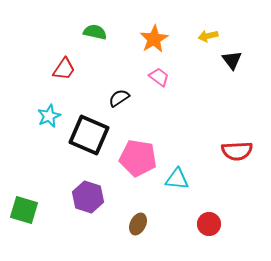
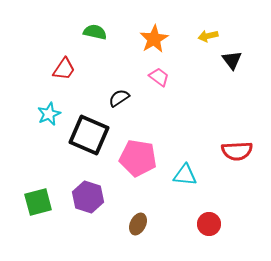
cyan star: moved 2 px up
cyan triangle: moved 8 px right, 4 px up
green square: moved 14 px right, 8 px up; rotated 32 degrees counterclockwise
